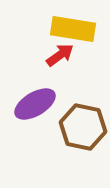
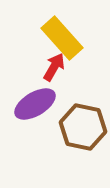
yellow rectangle: moved 11 px left, 9 px down; rotated 39 degrees clockwise
red arrow: moved 6 px left, 12 px down; rotated 24 degrees counterclockwise
